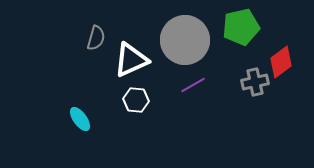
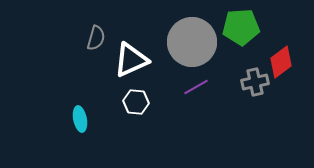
green pentagon: rotated 9 degrees clockwise
gray circle: moved 7 px right, 2 px down
purple line: moved 3 px right, 2 px down
white hexagon: moved 2 px down
cyan ellipse: rotated 25 degrees clockwise
